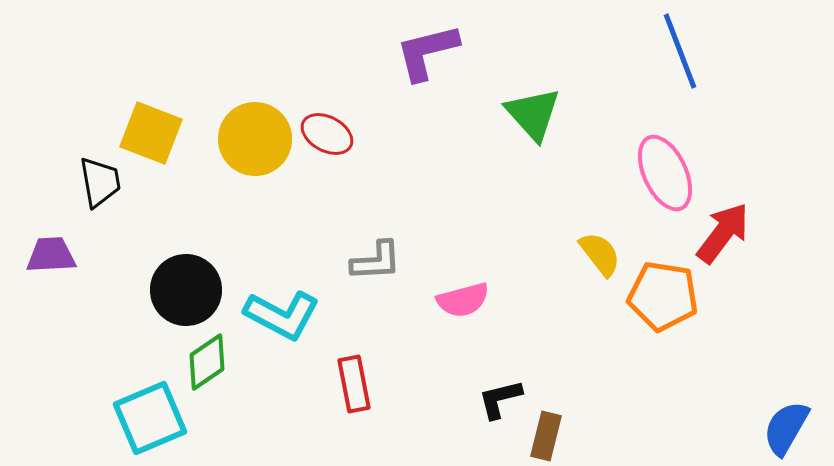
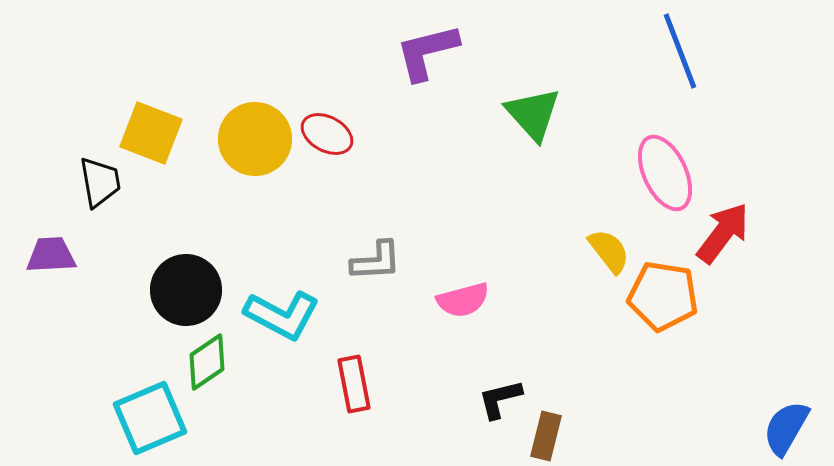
yellow semicircle: moved 9 px right, 3 px up
